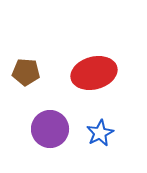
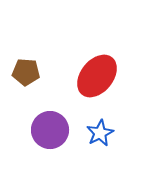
red ellipse: moved 3 px right, 3 px down; rotated 36 degrees counterclockwise
purple circle: moved 1 px down
